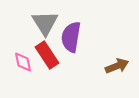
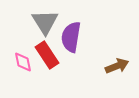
gray triangle: moved 1 px up
